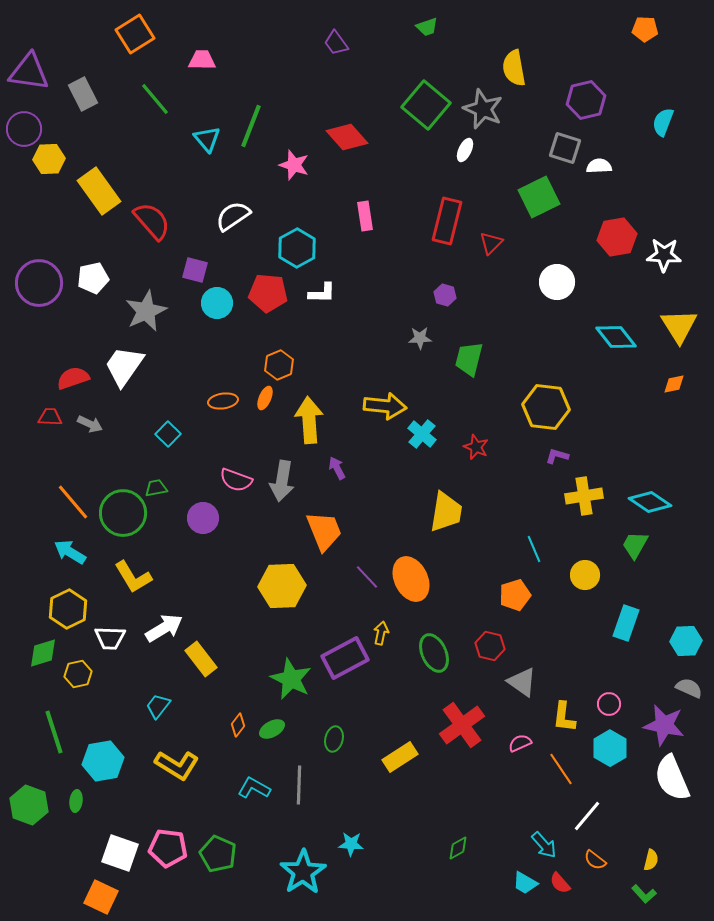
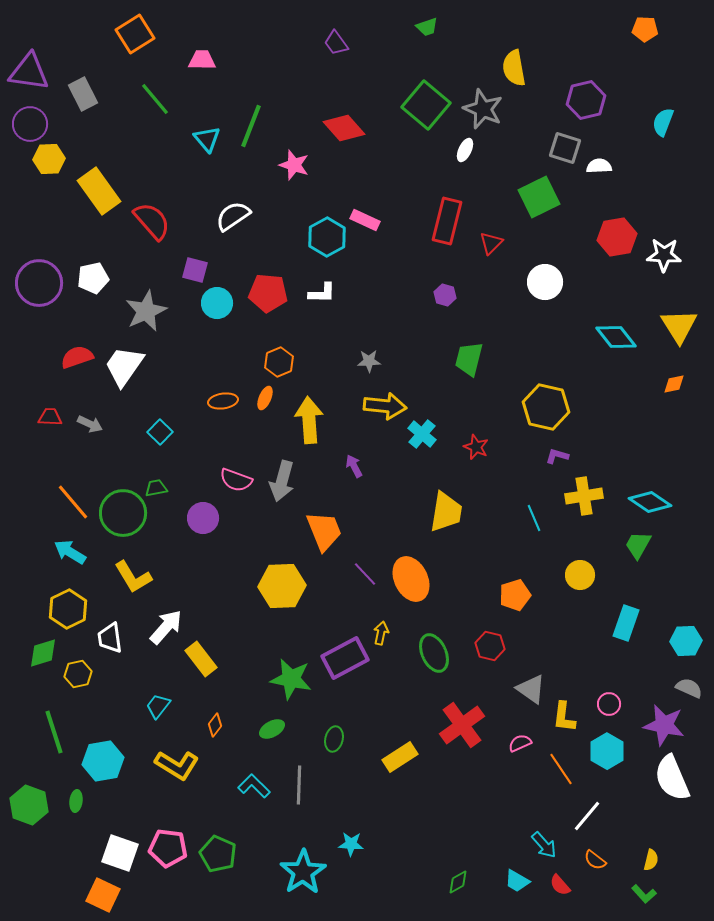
purple circle at (24, 129): moved 6 px right, 5 px up
red diamond at (347, 137): moved 3 px left, 9 px up
pink rectangle at (365, 216): moved 4 px down; rotated 56 degrees counterclockwise
cyan hexagon at (297, 248): moved 30 px right, 11 px up
white circle at (557, 282): moved 12 px left
gray star at (420, 338): moved 51 px left, 23 px down
orange hexagon at (279, 365): moved 3 px up
red semicircle at (73, 378): moved 4 px right, 21 px up
yellow hexagon at (546, 407): rotated 6 degrees clockwise
cyan square at (168, 434): moved 8 px left, 2 px up
purple arrow at (337, 468): moved 17 px right, 2 px up
gray arrow at (282, 481): rotated 6 degrees clockwise
green trapezoid at (635, 545): moved 3 px right
cyan line at (534, 549): moved 31 px up
yellow circle at (585, 575): moved 5 px left
purple line at (367, 577): moved 2 px left, 3 px up
white arrow at (164, 628): moved 2 px right, 1 px up; rotated 18 degrees counterclockwise
white trapezoid at (110, 638): rotated 80 degrees clockwise
green star at (291, 679): rotated 15 degrees counterclockwise
gray triangle at (522, 682): moved 9 px right, 7 px down
orange diamond at (238, 725): moved 23 px left
cyan hexagon at (610, 748): moved 3 px left, 3 px down
cyan L-shape at (254, 788): moved 2 px up; rotated 16 degrees clockwise
green diamond at (458, 848): moved 34 px down
cyan trapezoid at (525, 883): moved 8 px left, 2 px up
red semicircle at (560, 883): moved 2 px down
orange square at (101, 897): moved 2 px right, 2 px up
